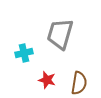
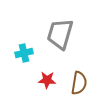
red star: rotated 12 degrees counterclockwise
